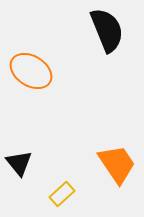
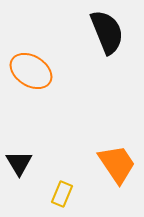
black semicircle: moved 2 px down
black triangle: rotated 8 degrees clockwise
yellow rectangle: rotated 25 degrees counterclockwise
